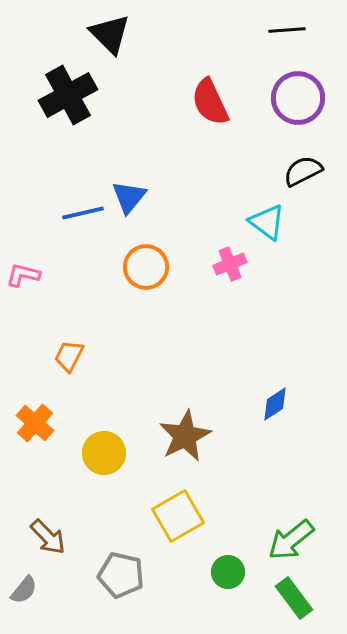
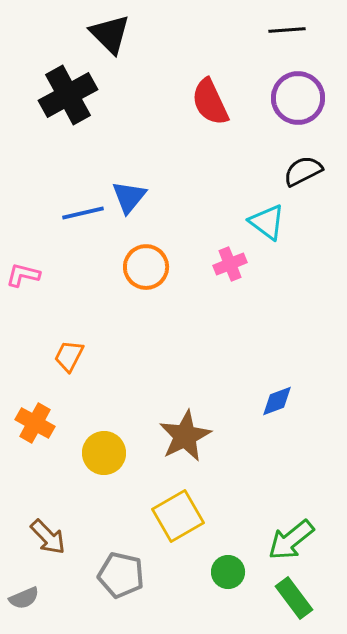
blue diamond: moved 2 px right, 3 px up; rotated 12 degrees clockwise
orange cross: rotated 12 degrees counterclockwise
gray semicircle: moved 8 px down; rotated 28 degrees clockwise
